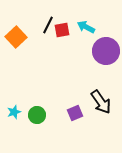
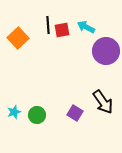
black line: rotated 30 degrees counterclockwise
orange square: moved 2 px right, 1 px down
black arrow: moved 2 px right
purple square: rotated 35 degrees counterclockwise
